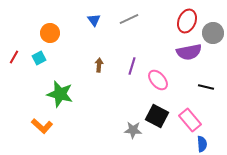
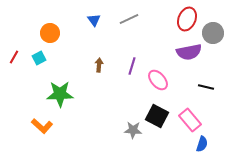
red ellipse: moved 2 px up
green star: rotated 16 degrees counterclockwise
blue semicircle: rotated 21 degrees clockwise
